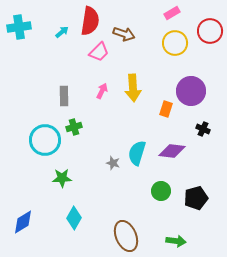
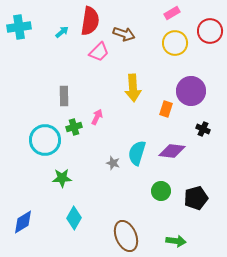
pink arrow: moved 5 px left, 26 px down
